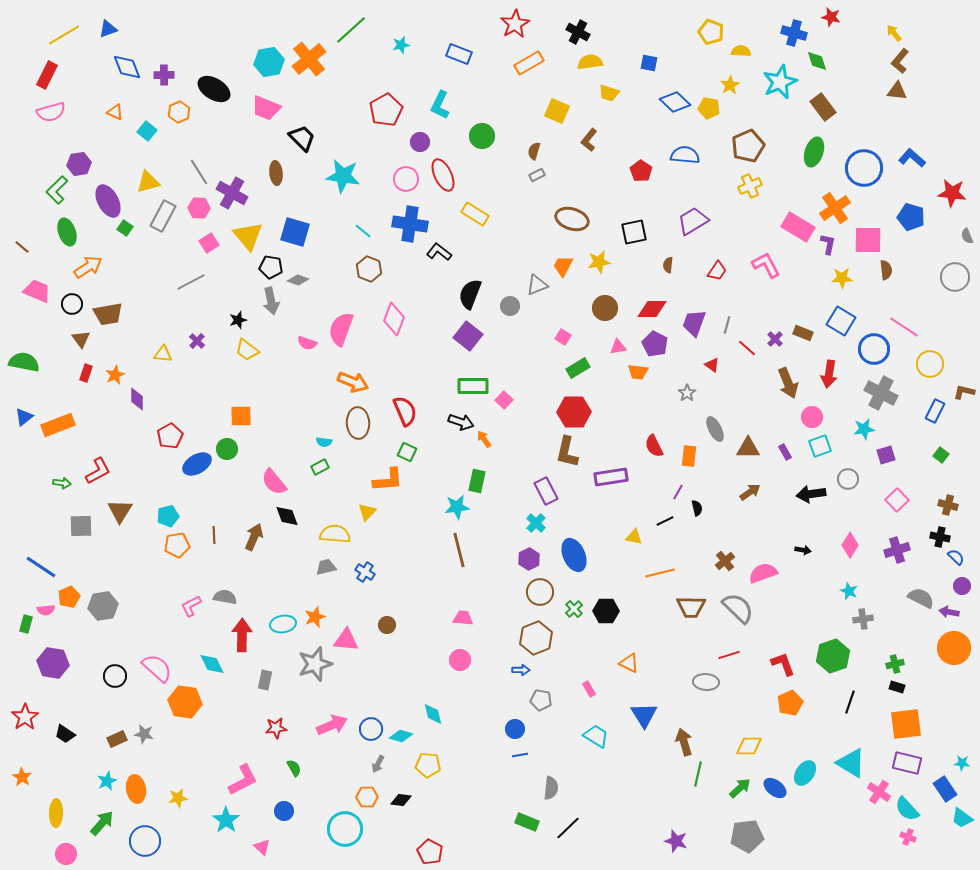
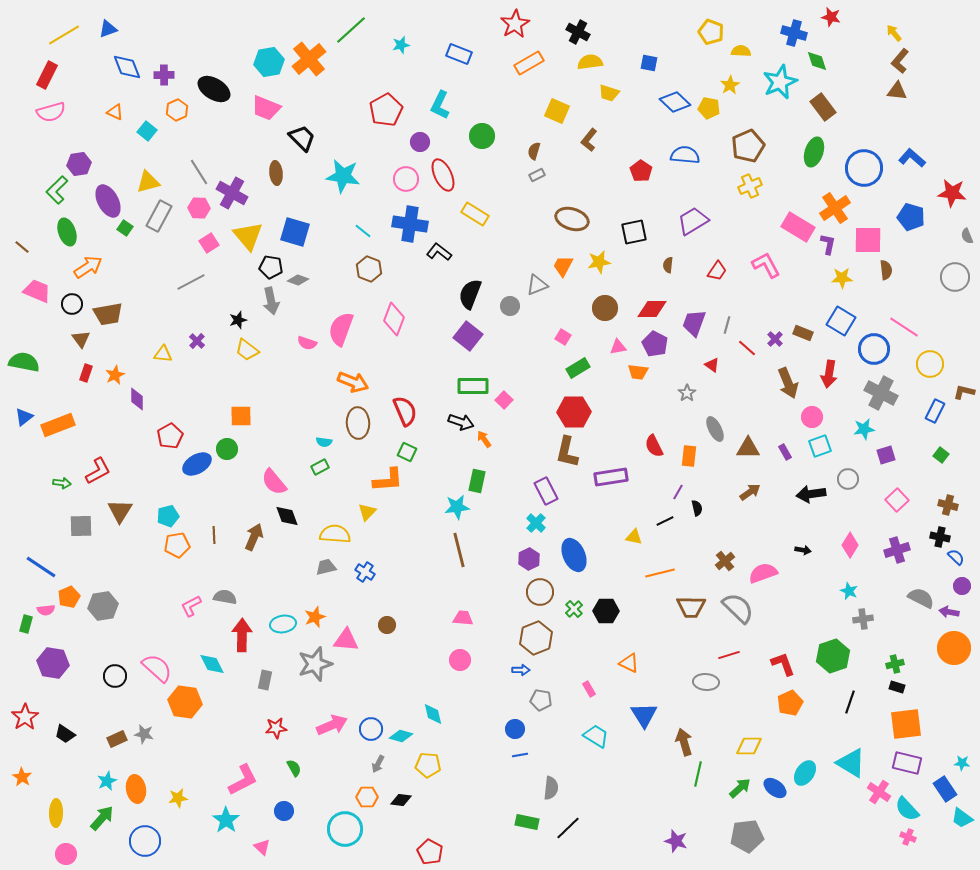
orange hexagon at (179, 112): moved 2 px left, 2 px up
gray rectangle at (163, 216): moved 4 px left
green rectangle at (527, 822): rotated 10 degrees counterclockwise
green arrow at (102, 823): moved 5 px up
